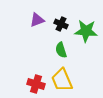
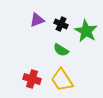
green star: rotated 25 degrees clockwise
green semicircle: rotated 42 degrees counterclockwise
yellow trapezoid: rotated 10 degrees counterclockwise
red cross: moved 4 px left, 5 px up
